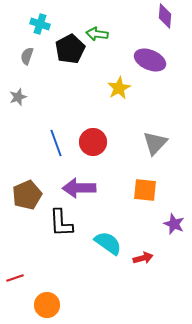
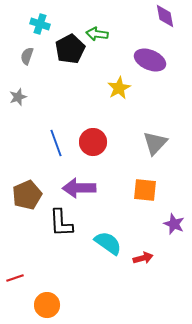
purple diamond: rotated 15 degrees counterclockwise
